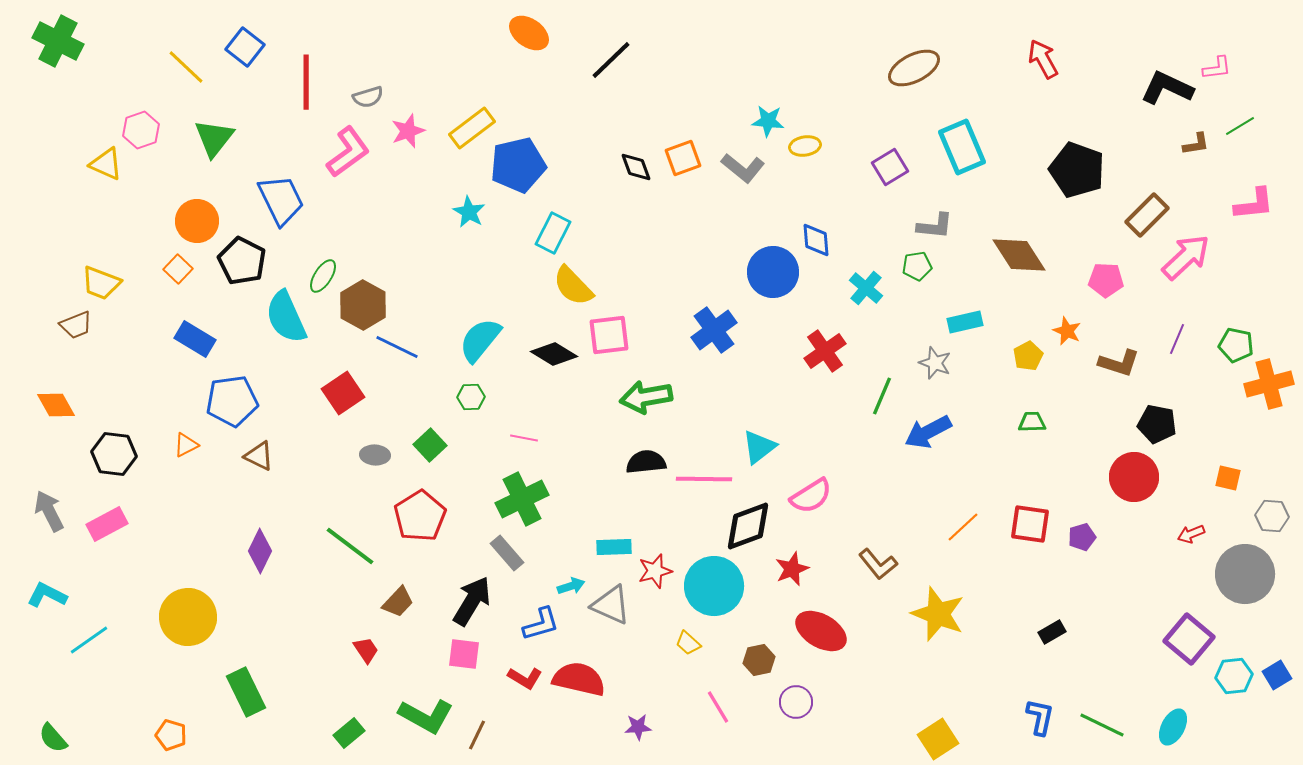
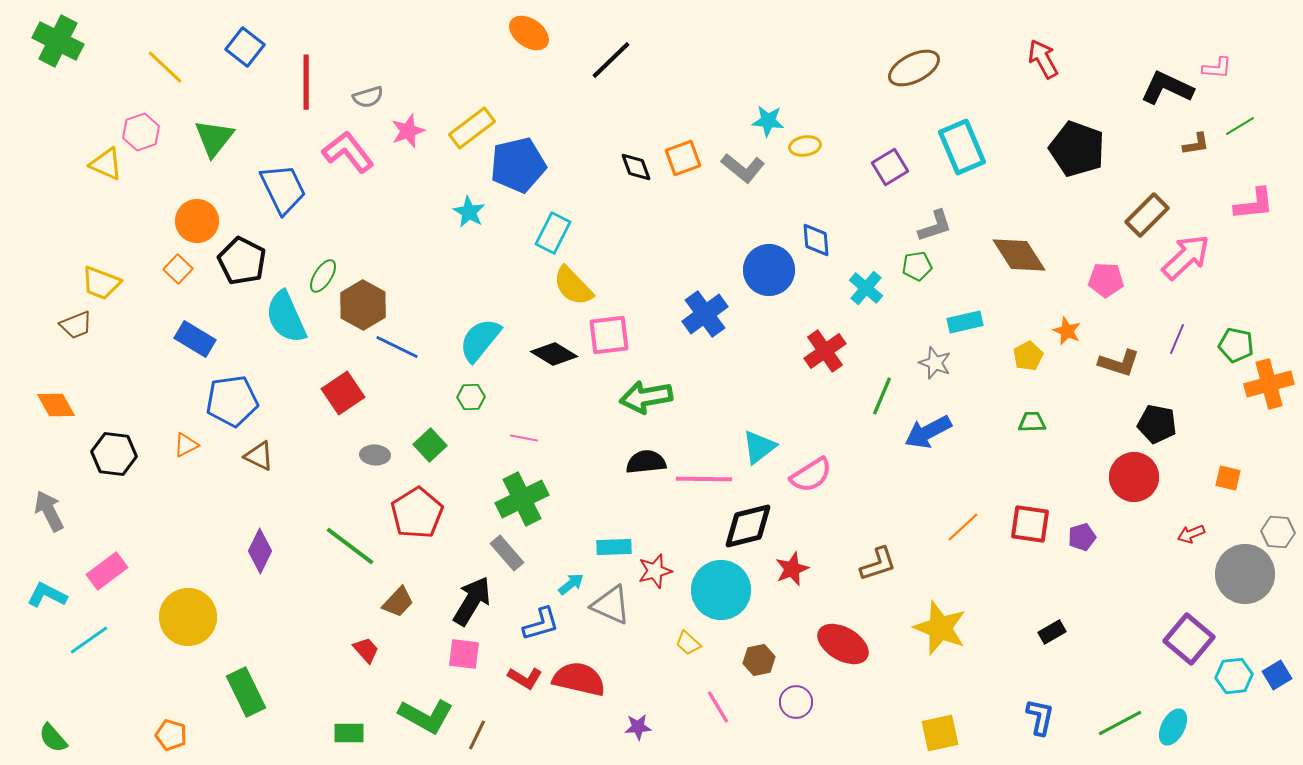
yellow line at (186, 67): moved 21 px left
pink L-shape at (1217, 68): rotated 12 degrees clockwise
pink hexagon at (141, 130): moved 2 px down
pink L-shape at (348, 152): rotated 92 degrees counterclockwise
black pentagon at (1077, 170): moved 21 px up
blue trapezoid at (281, 200): moved 2 px right, 11 px up
gray L-shape at (935, 226): rotated 24 degrees counterclockwise
blue circle at (773, 272): moved 4 px left, 2 px up
blue cross at (714, 330): moved 9 px left, 16 px up
pink semicircle at (811, 496): moved 21 px up
red pentagon at (420, 516): moved 3 px left, 3 px up
gray hexagon at (1272, 516): moved 6 px right, 16 px down
pink rectangle at (107, 524): moved 47 px down; rotated 9 degrees counterclockwise
black diamond at (748, 526): rotated 6 degrees clockwise
brown L-shape at (878, 564): rotated 69 degrees counterclockwise
cyan arrow at (571, 586): moved 2 px up; rotated 20 degrees counterclockwise
cyan circle at (714, 586): moved 7 px right, 4 px down
yellow star at (938, 614): moved 2 px right, 14 px down
red ellipse at (821, 631): moved 22 px right, 13 px down
red trapezoid at (366, 650): rotated 8 degrees counterclockwise
green line at (1102, 725): moved 18 px right, 2 px up; rotated 54 degrees counterclockwise
green rectangle at (349, 733): rotated 40 degrees clockwise
yellow square at (938, 739): moved 2 px right, 6 px up; rotated 21 degrees clockwise
